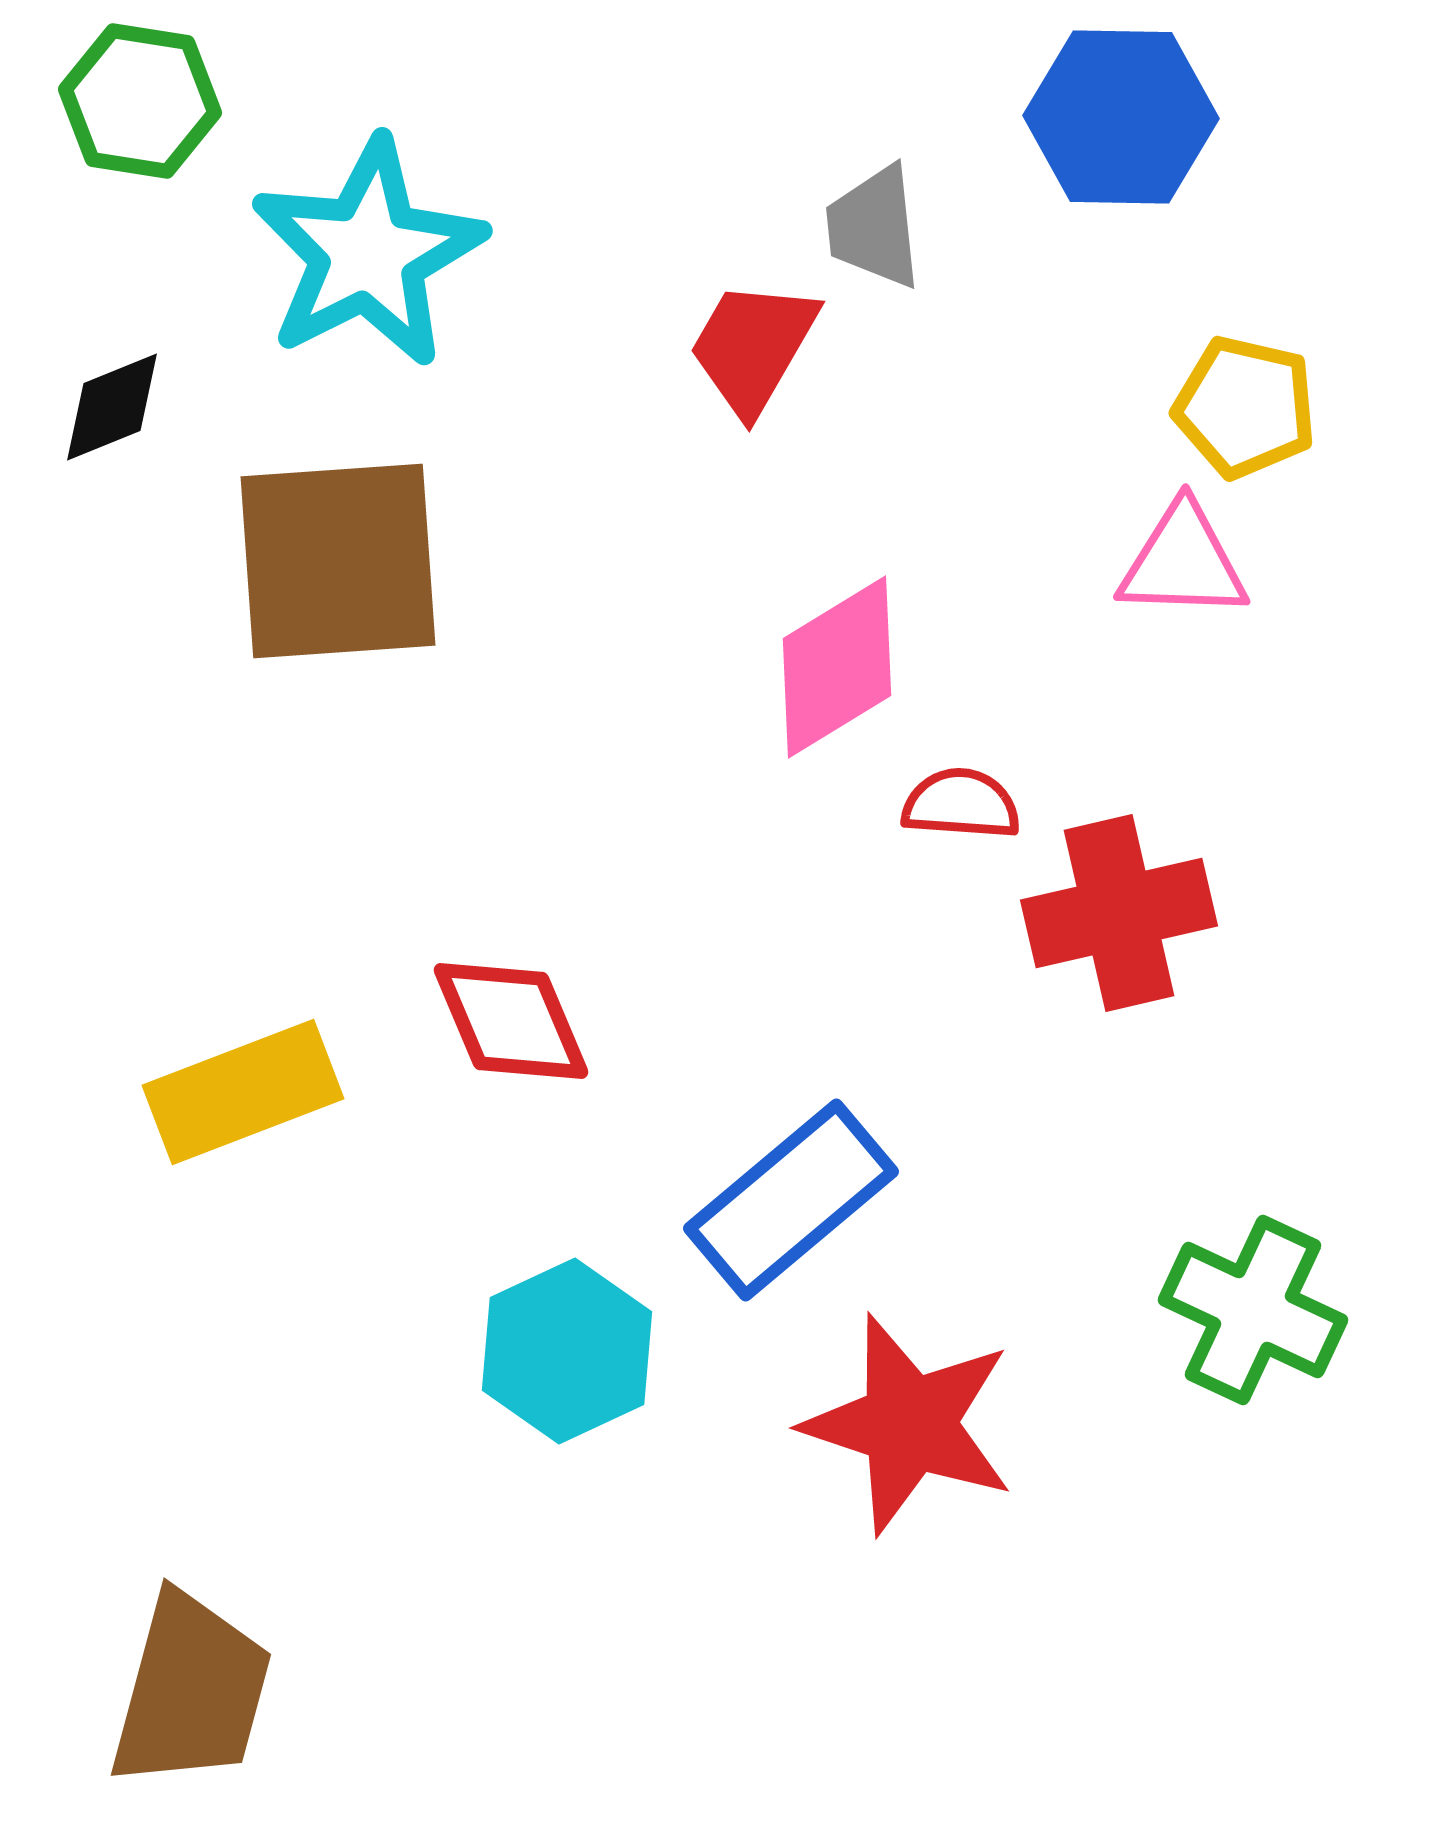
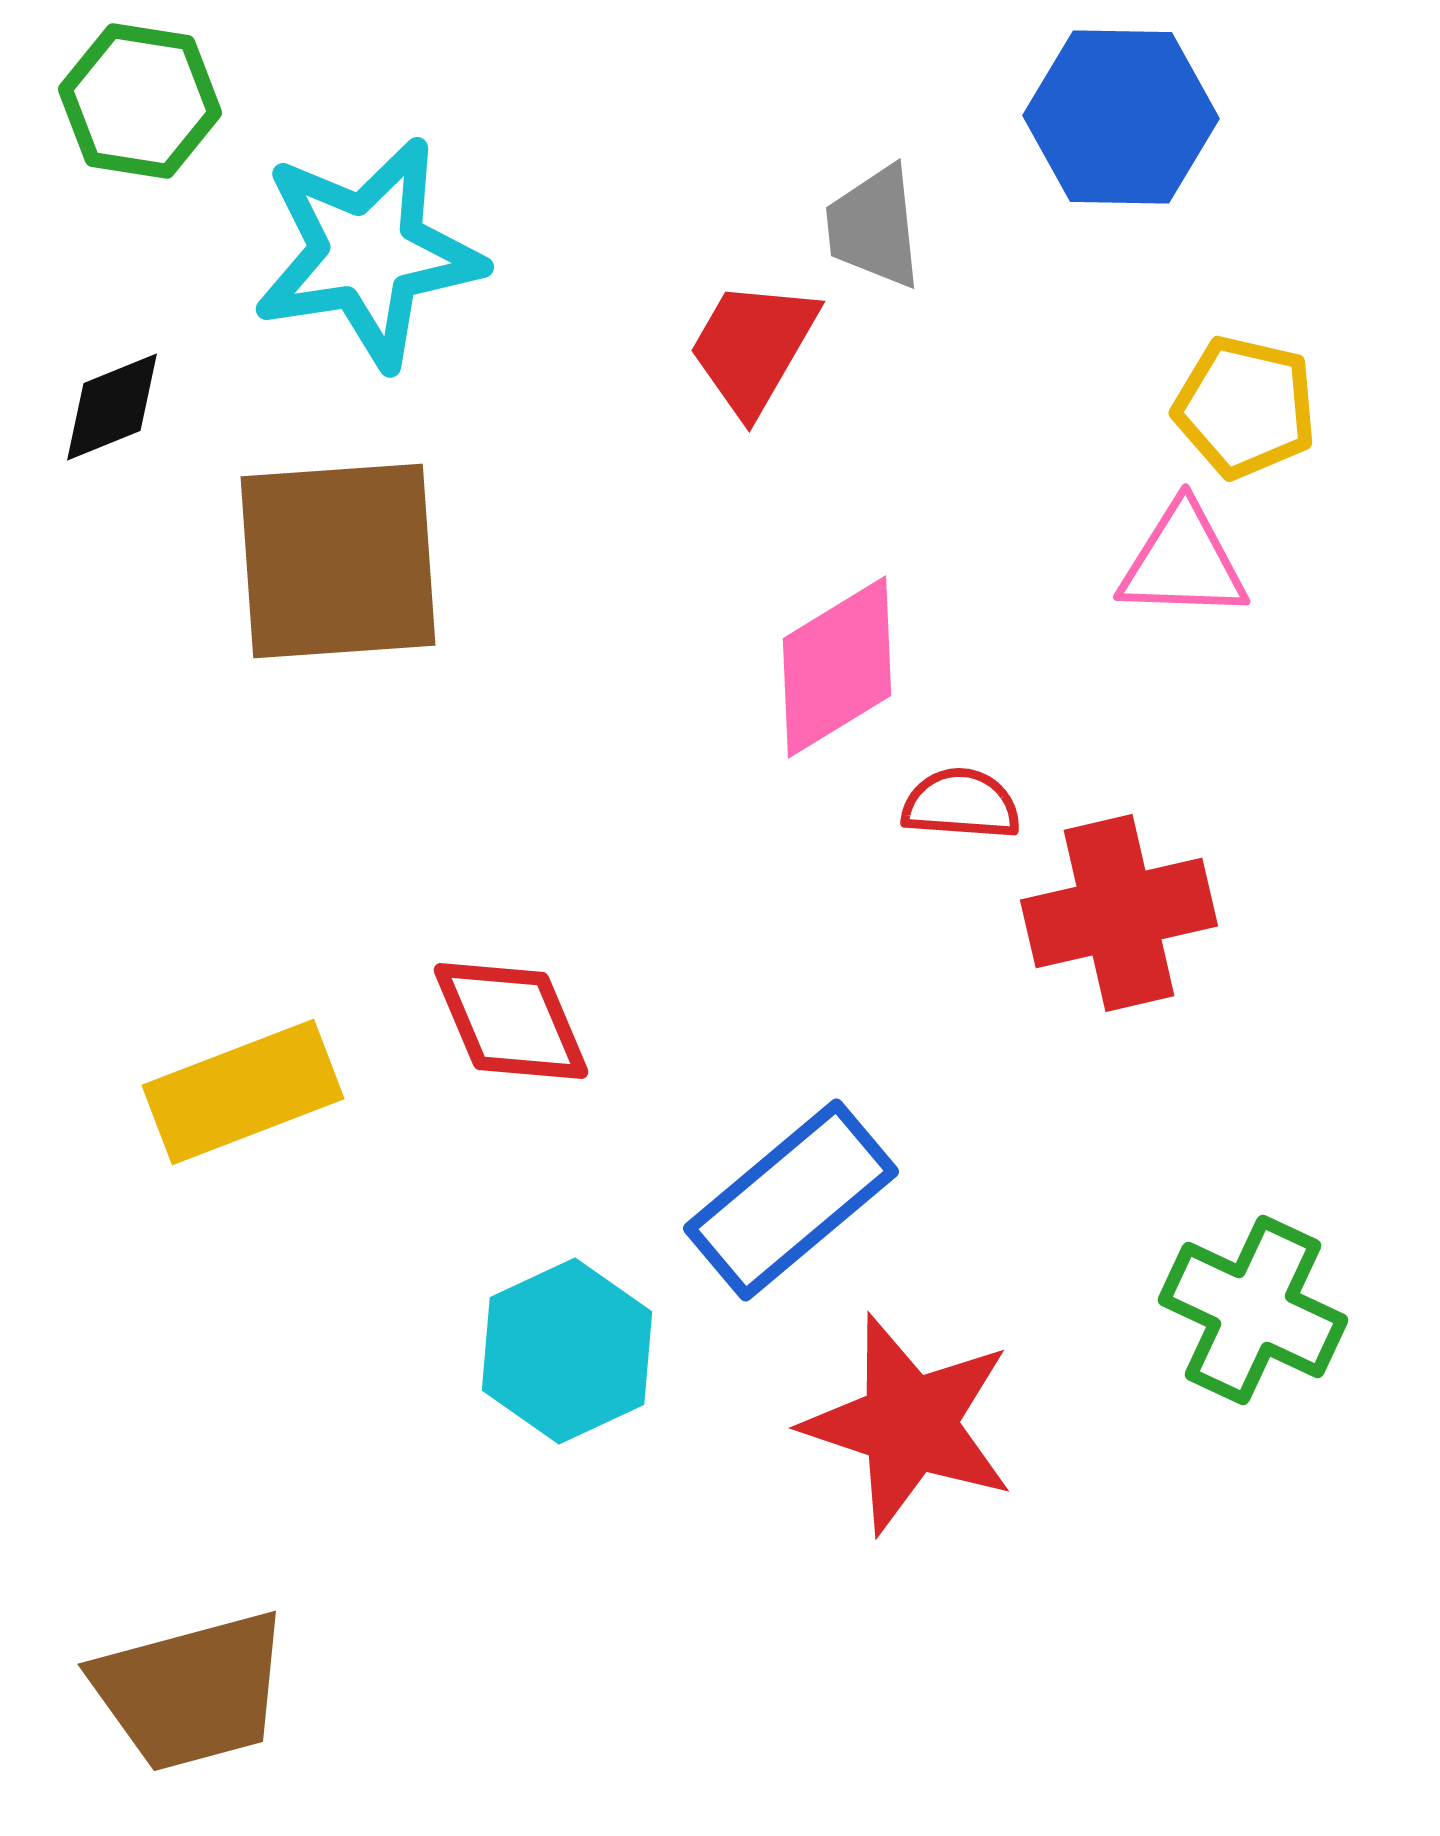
cyan star: rotated 18 degrees clockwise
brown trapezoid: rotated 60 degrees clockwise
